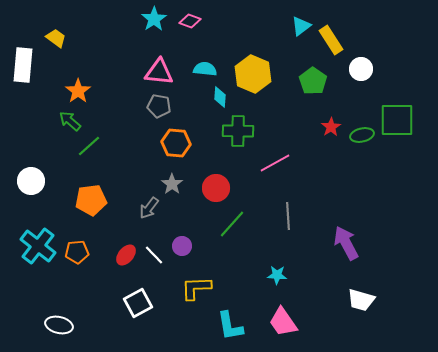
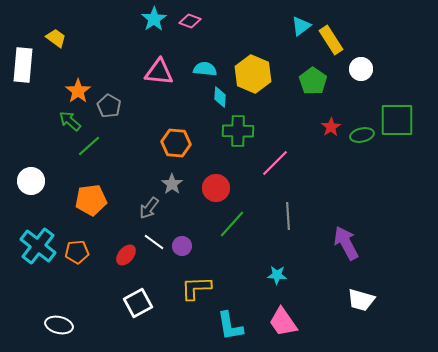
gray pentagon at (159, 106): moved 50 px left; rotated 20 degrees clockwise
pink line at (275, 163): rotated 16 degrees counterclockwise
white line at (154, 255): moved 13 px up; rotated 10 degrees counterclockwise
